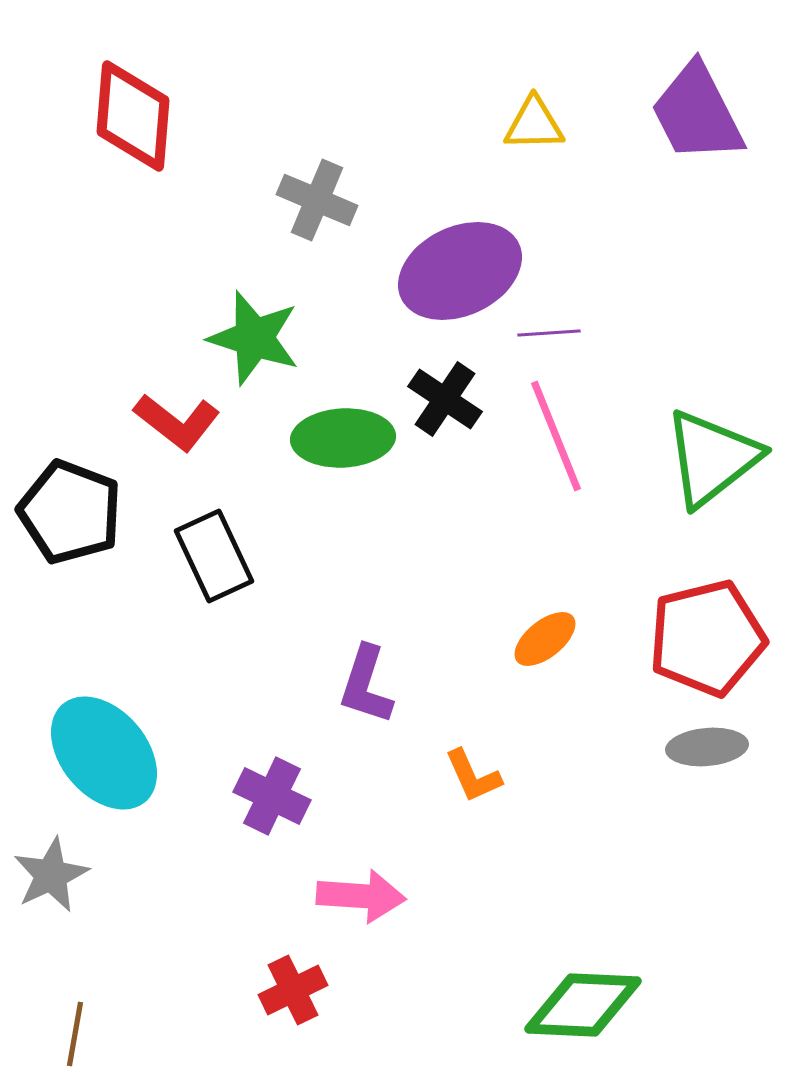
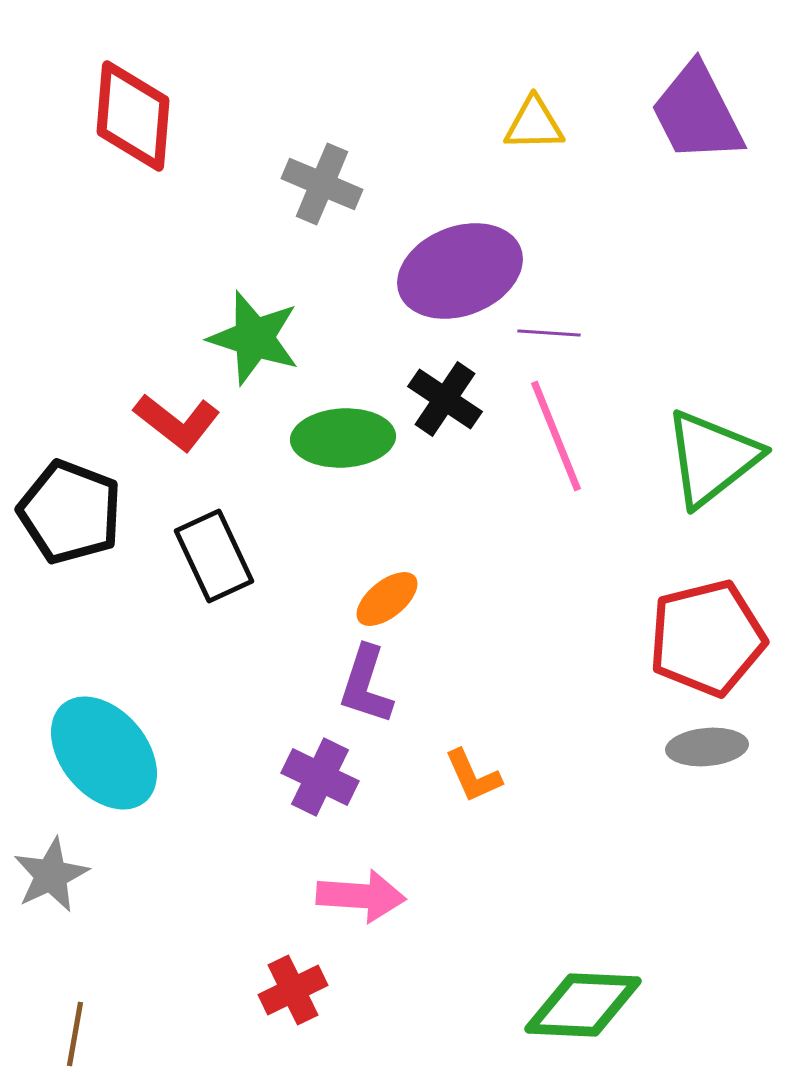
gray cross: moved 5 px right, 16 px up
purple ellipse: rotated 4 degrees clockwise
purple line: rotated 8 degrees clockwise
orange ellipse: moved 158 px left, 40 px up
purple cross: moved 48 px right, 19 px up
